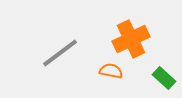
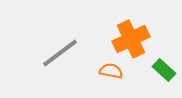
green rectangle: moved 8 px up
